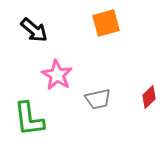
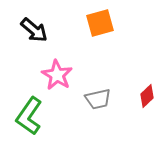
orange square: moved 6 px left
red diamond: moved 2 px left, 1 px up
green L-shape: moved 3 px up; rotated 42 degrees clockwise
